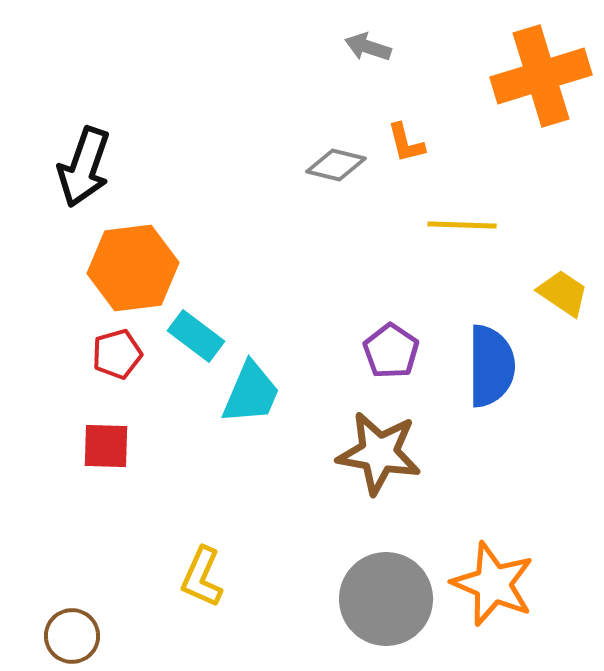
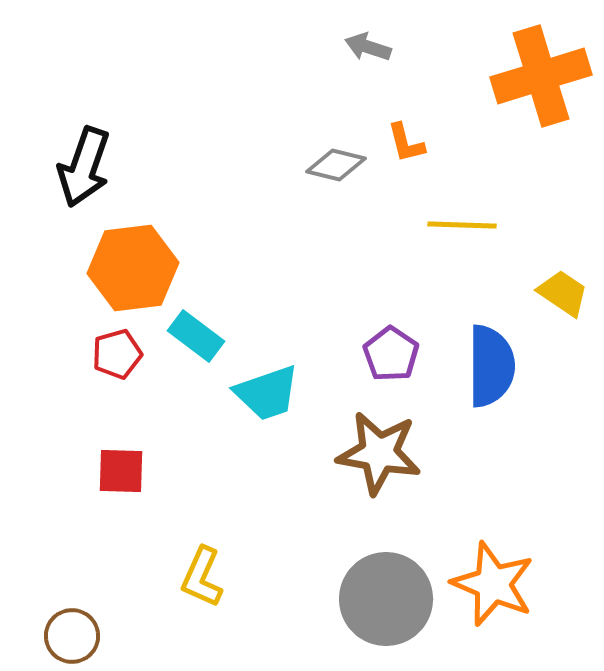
purple pentagon: moved 3 px down
cyan trapezoid: moved 16 px right; rotated 48 degrees clockwise
red square: moved 15 px right, 25 px down
